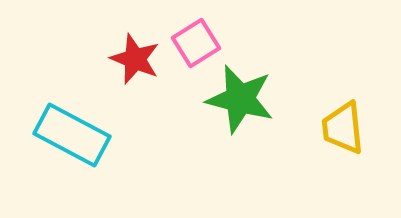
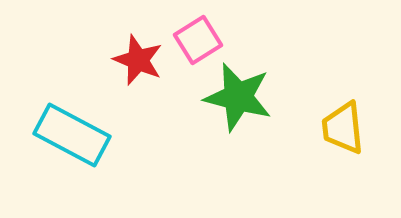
pink square: moved 2 px right, 3 px up
red star: moved 3 px right, 1 px down
green star: moved 2 px left, 2 px up
